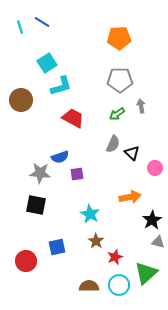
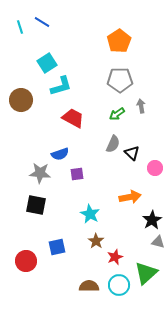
orange pentagon: moved 3 px down; rotated 30 degrees counterclockwise
blue semicircle: moved 3 px up
